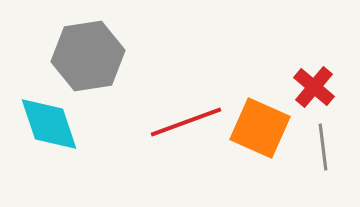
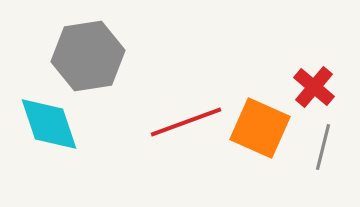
gray line: rotated 21 degrees clockwise
